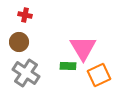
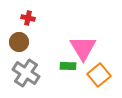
red cross: moved 3 px right, 3 px down
orange square: rotated 15 degrees counterclockwise
